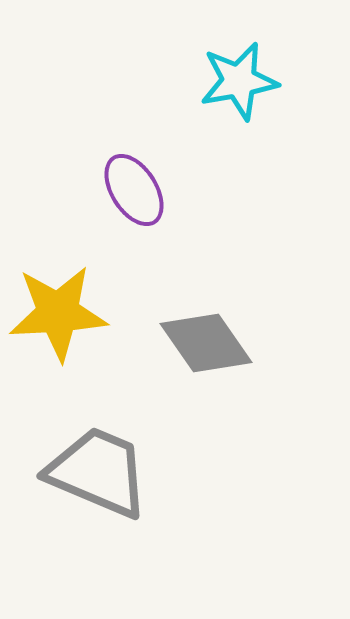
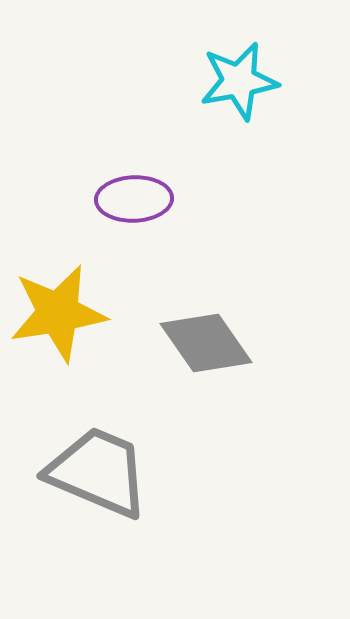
purple ellipse: moved 9 px down; rotated 60 degrees counterclockwise
yellow star: rotated 6 degrees counterclockwise
